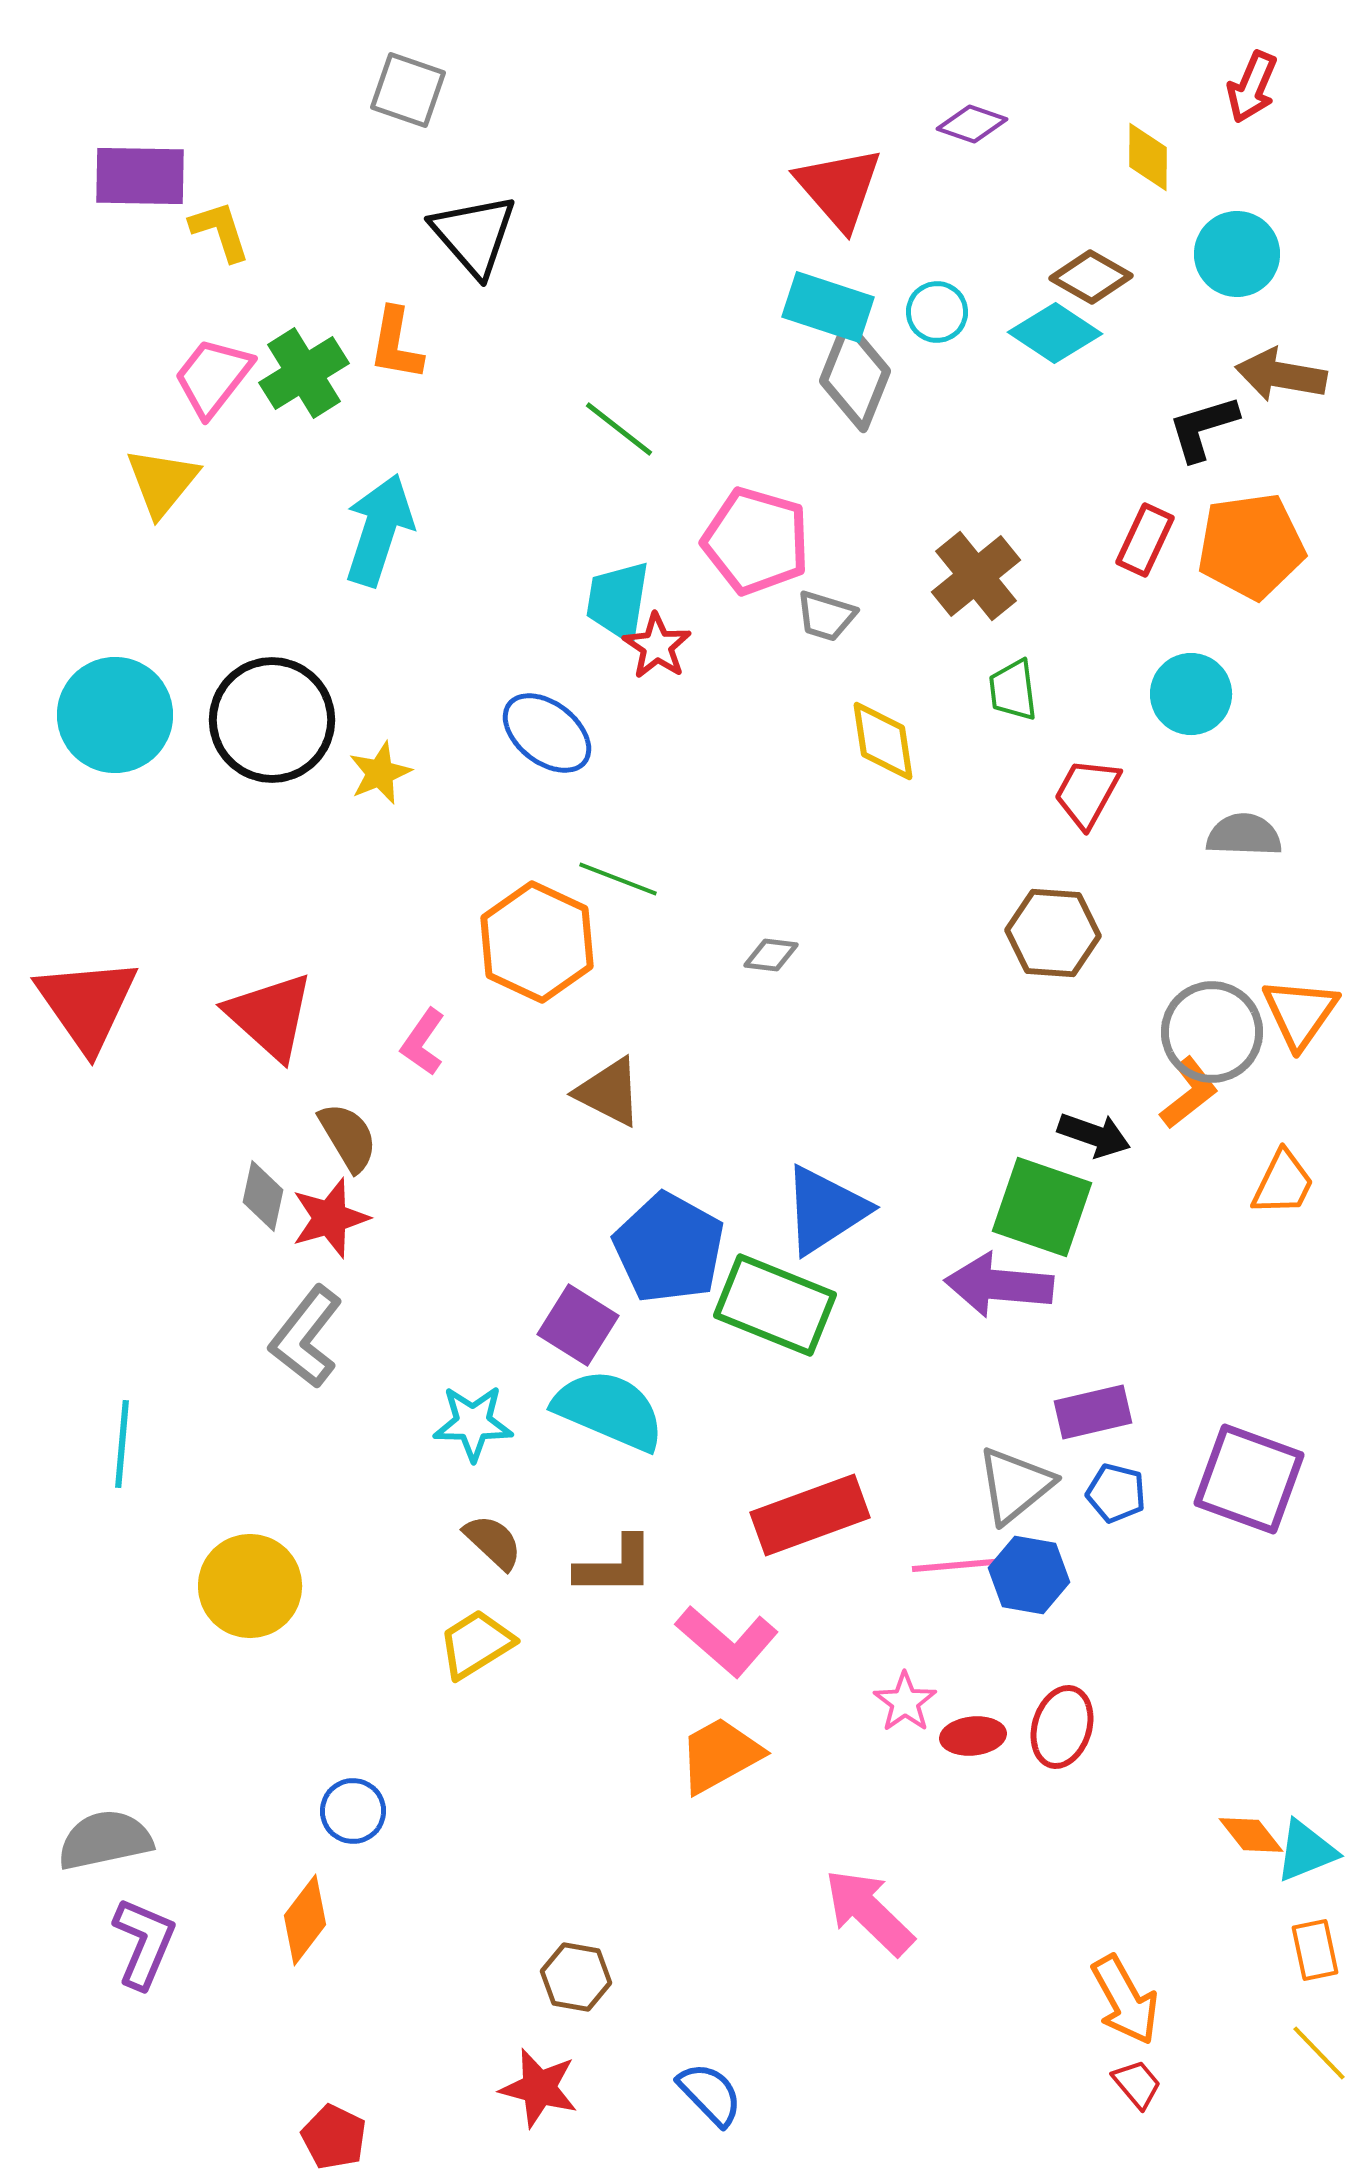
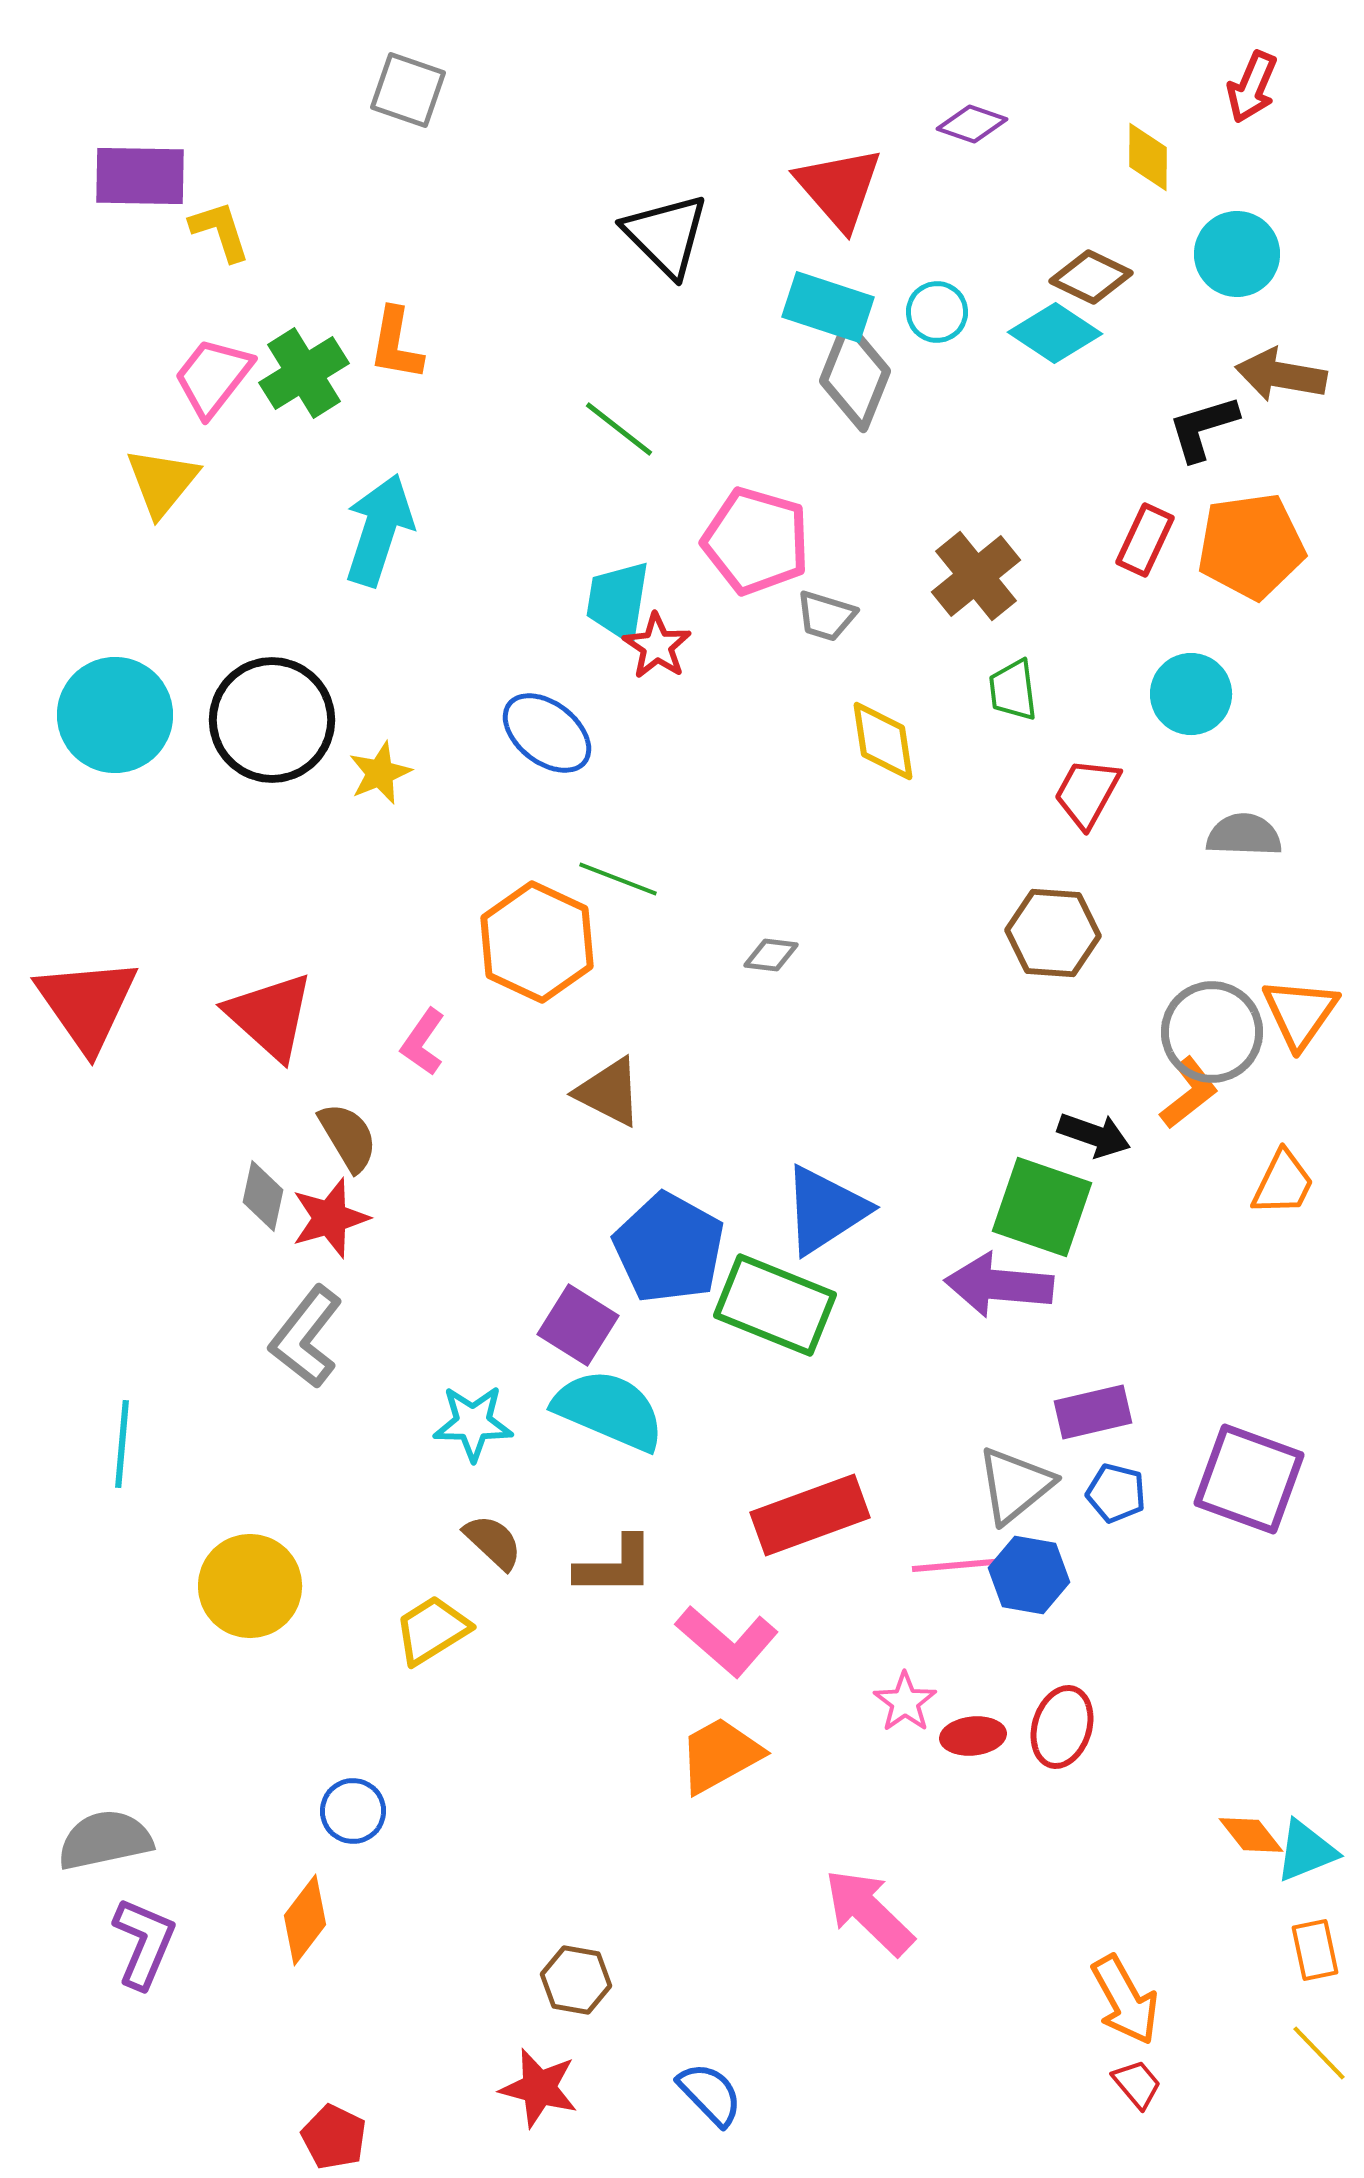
black triangle at (474, 235): moved 192 px right; rotated 4 degrees counterclockwise
brown diamond at (1091, 277): rotated 4 degrees counterclockwise
yellow trapezoid at (476, 1644): moved 44 px left, 14 px up
brown hexagon at (576, 1977): moved 3 px down
